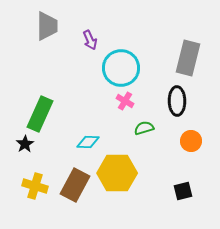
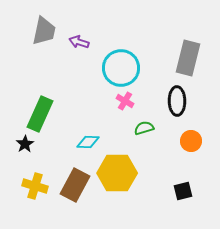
gray trapezoid: moved 3 px left, 5 px down; rotated 12 degrees clockwise
purple arrow: moved 11 px left, 2 px down; rotated 132 degrees clockwise
